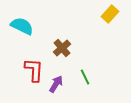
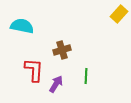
yellow rectangle: moved 9 px right
cyan semicircle: rotated 15 degrees counterclockwise
brown cross: moved 2 px down; rotated 24 degrees clockwise
green line: moved 1 px right, 1 px up; rotated 28 degrees clockwise
